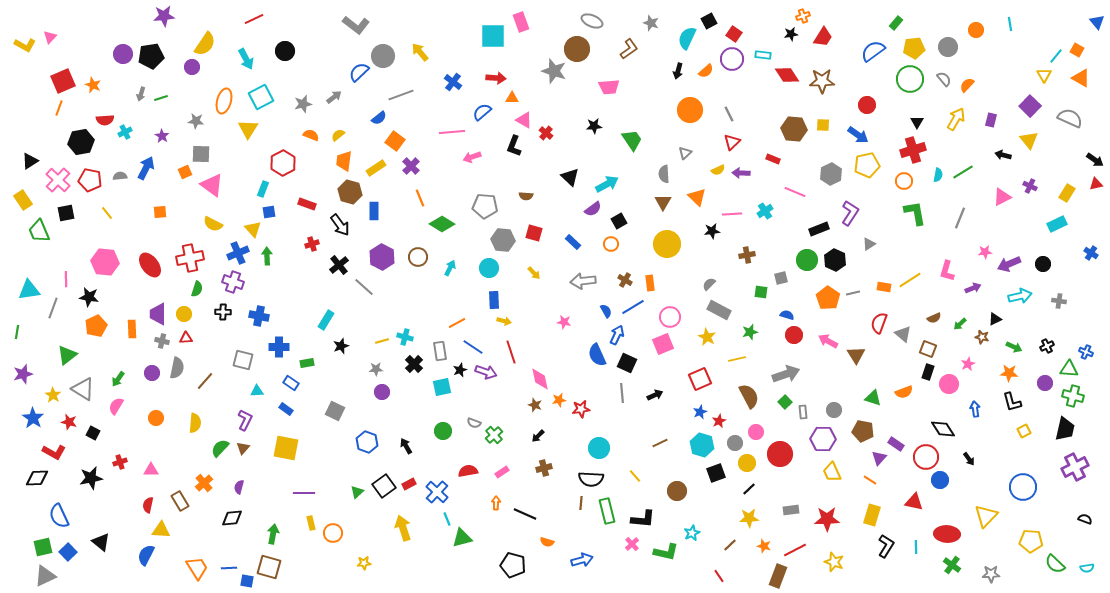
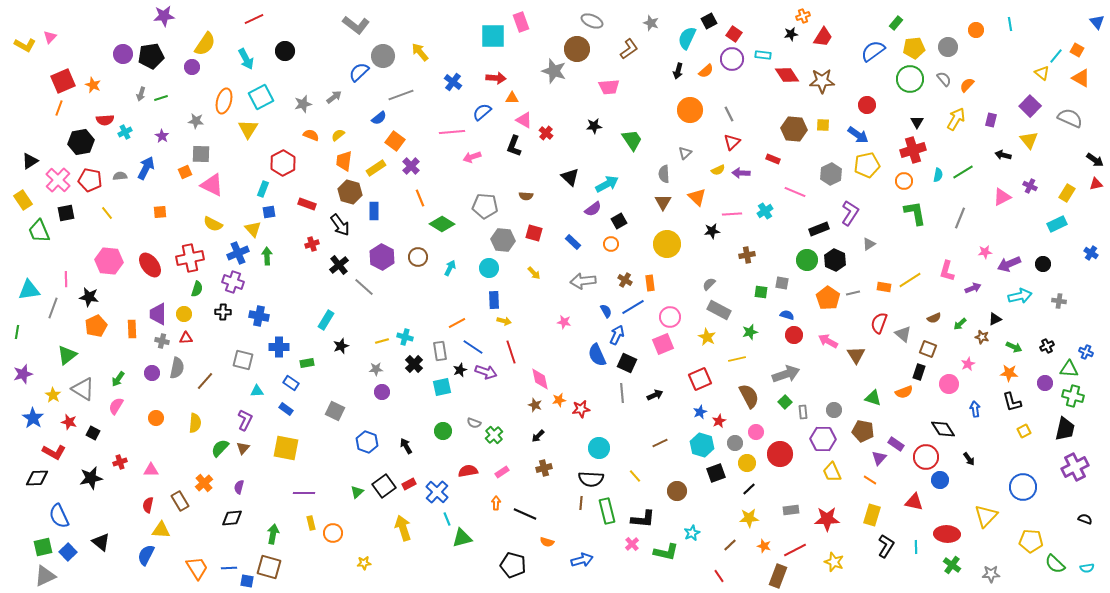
yellow triangle at (1044, 75): moved 2 px left, 2 px up; rotated 21 degrees counterclockwise
pink triangle at (212, 185): rotated 10 degrees counterclockwise
pink hexagon at (105, 262): moved 4 px right, 1 px up
gray square at (781, 278): moved 1 px right, 5 px down; rotated 24 degrees clockwise
black rectangle at (928, 372): moved 9 px left
